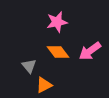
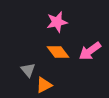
gray triangle: moved 1 px left, 4 px down
